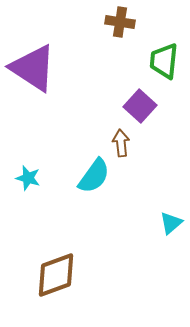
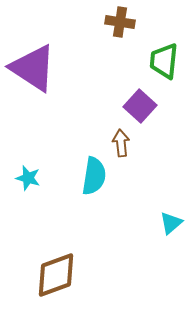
cyan semicircle: rotated 27 degrees counterclockwise
